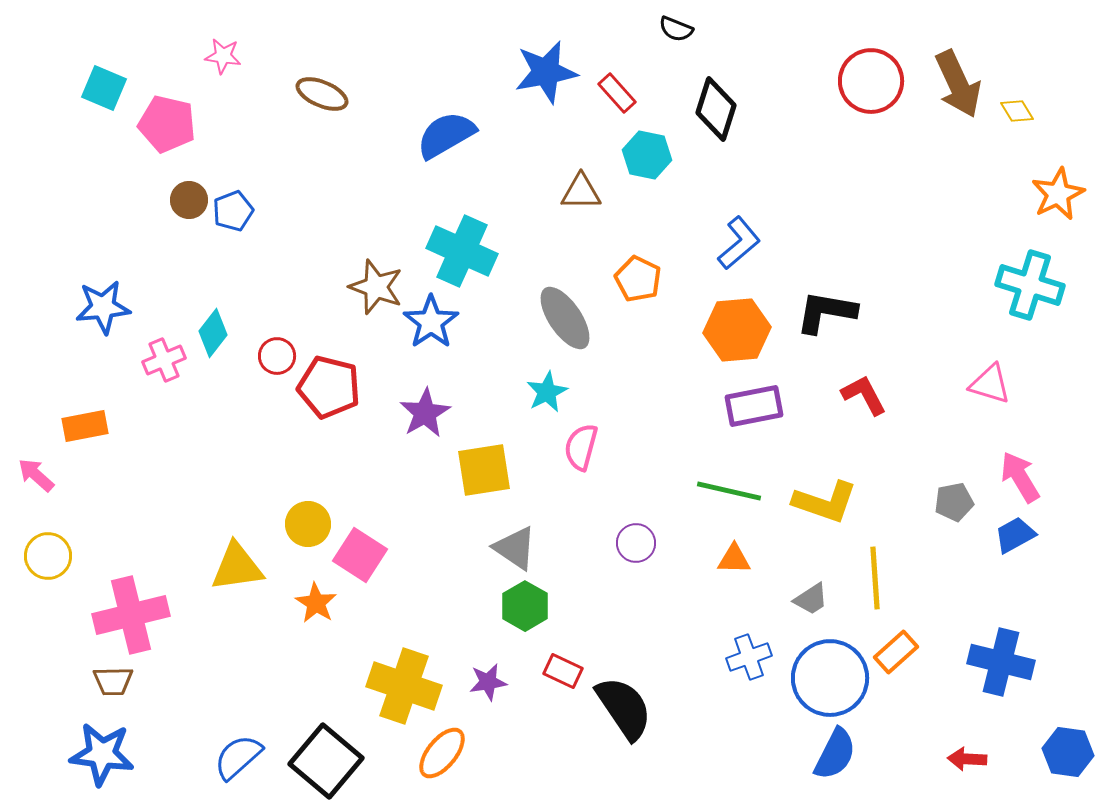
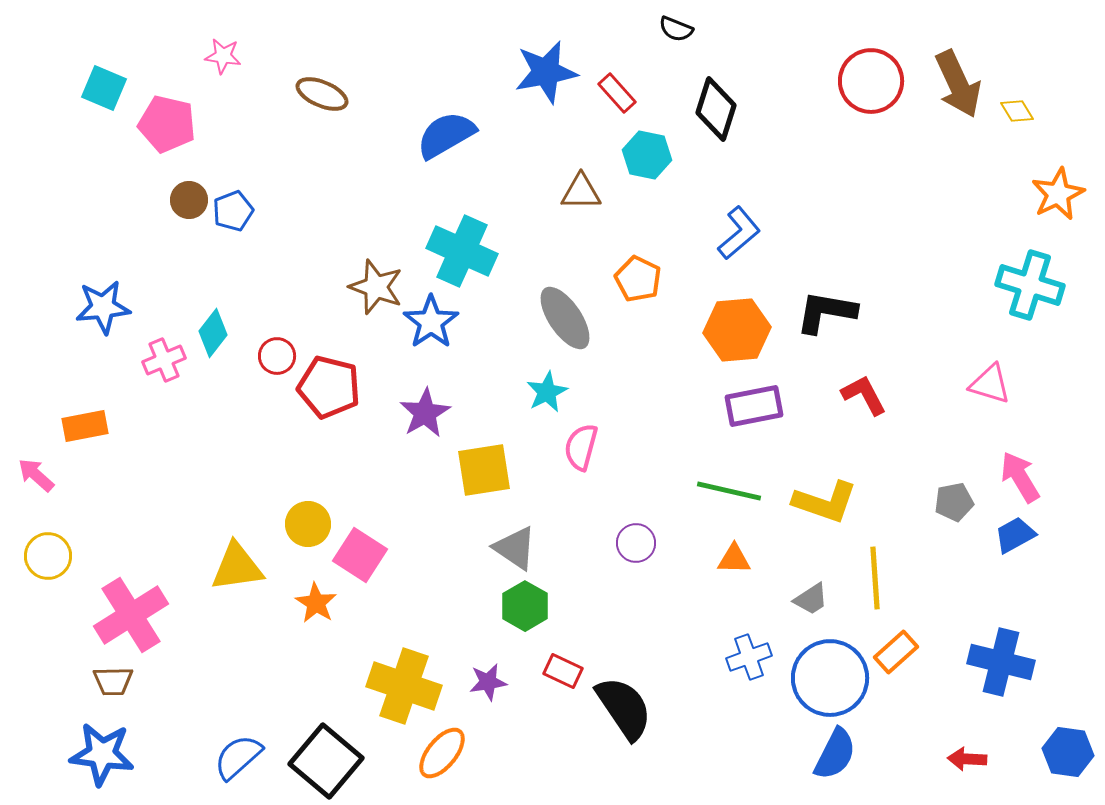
blue L-shape at (739, 243): moved 10 px up
pink cross at (131, 615): rotated 18 degrees counterclockwise
